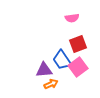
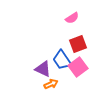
pink semicircle: rotated 24 degrees counterclockwise
purple triangle: moved 1 px left, 1 px up; rotated 30 degrees clockwise
